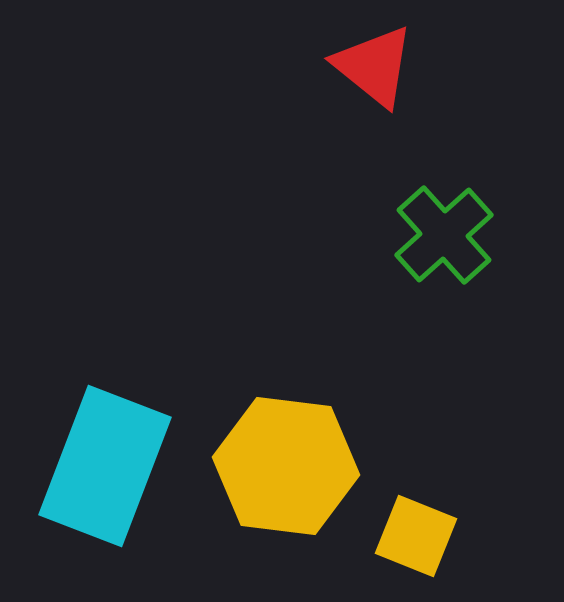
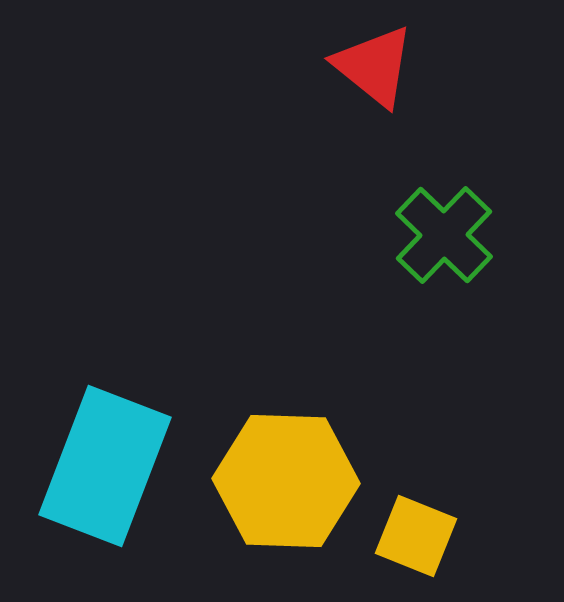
green cross: rotated 4 degrees counterclockwise
yellow hexagon: moved 15 px down; rotated 5 degrees counterclockwise
